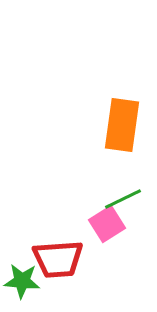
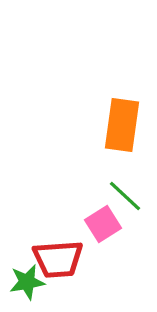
green line: moved 2 px right, 3 px up; rotated 69 degrees clockwise
pink square: moved 4 px left
green star: moved 5 px right, 1 px down; rotated 15 degrees counterclockwise
